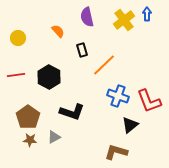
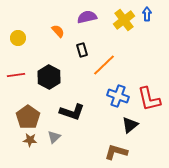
purple semicircle: rotated 90 degrees clockwise
red L-shape: moved 2 px up; rotated 8 degrees clockwise
gray triangle: rotated 16 degrees counterclockwise
